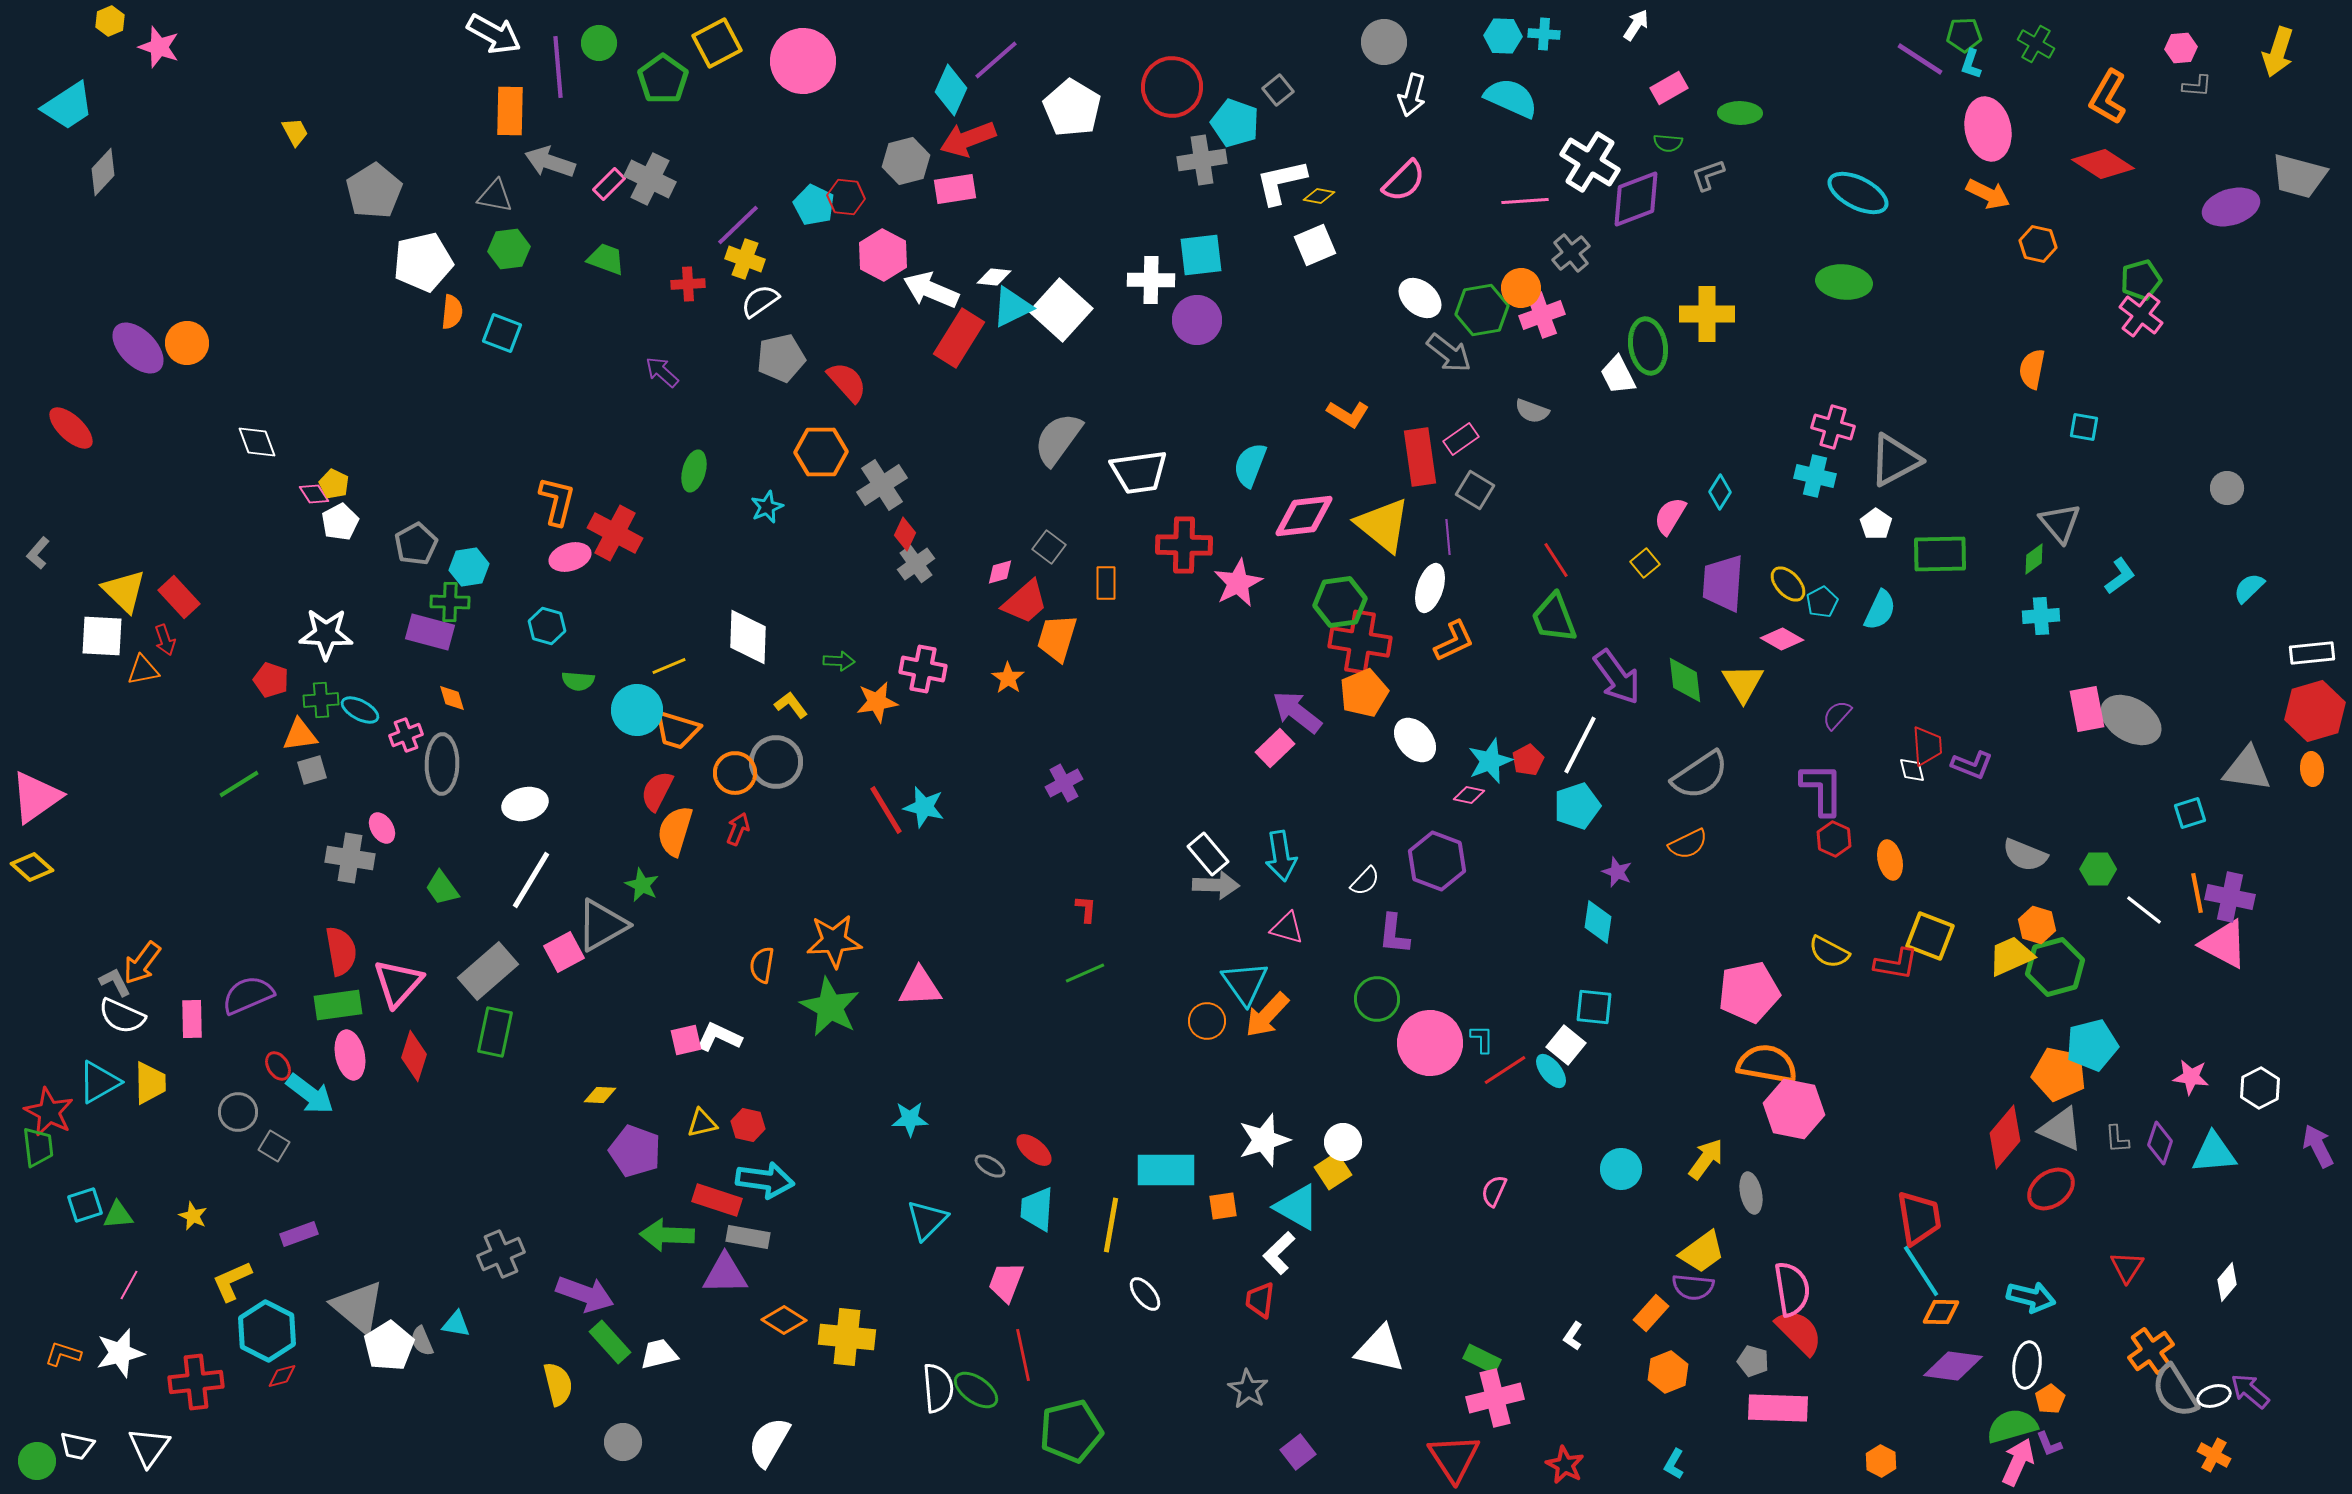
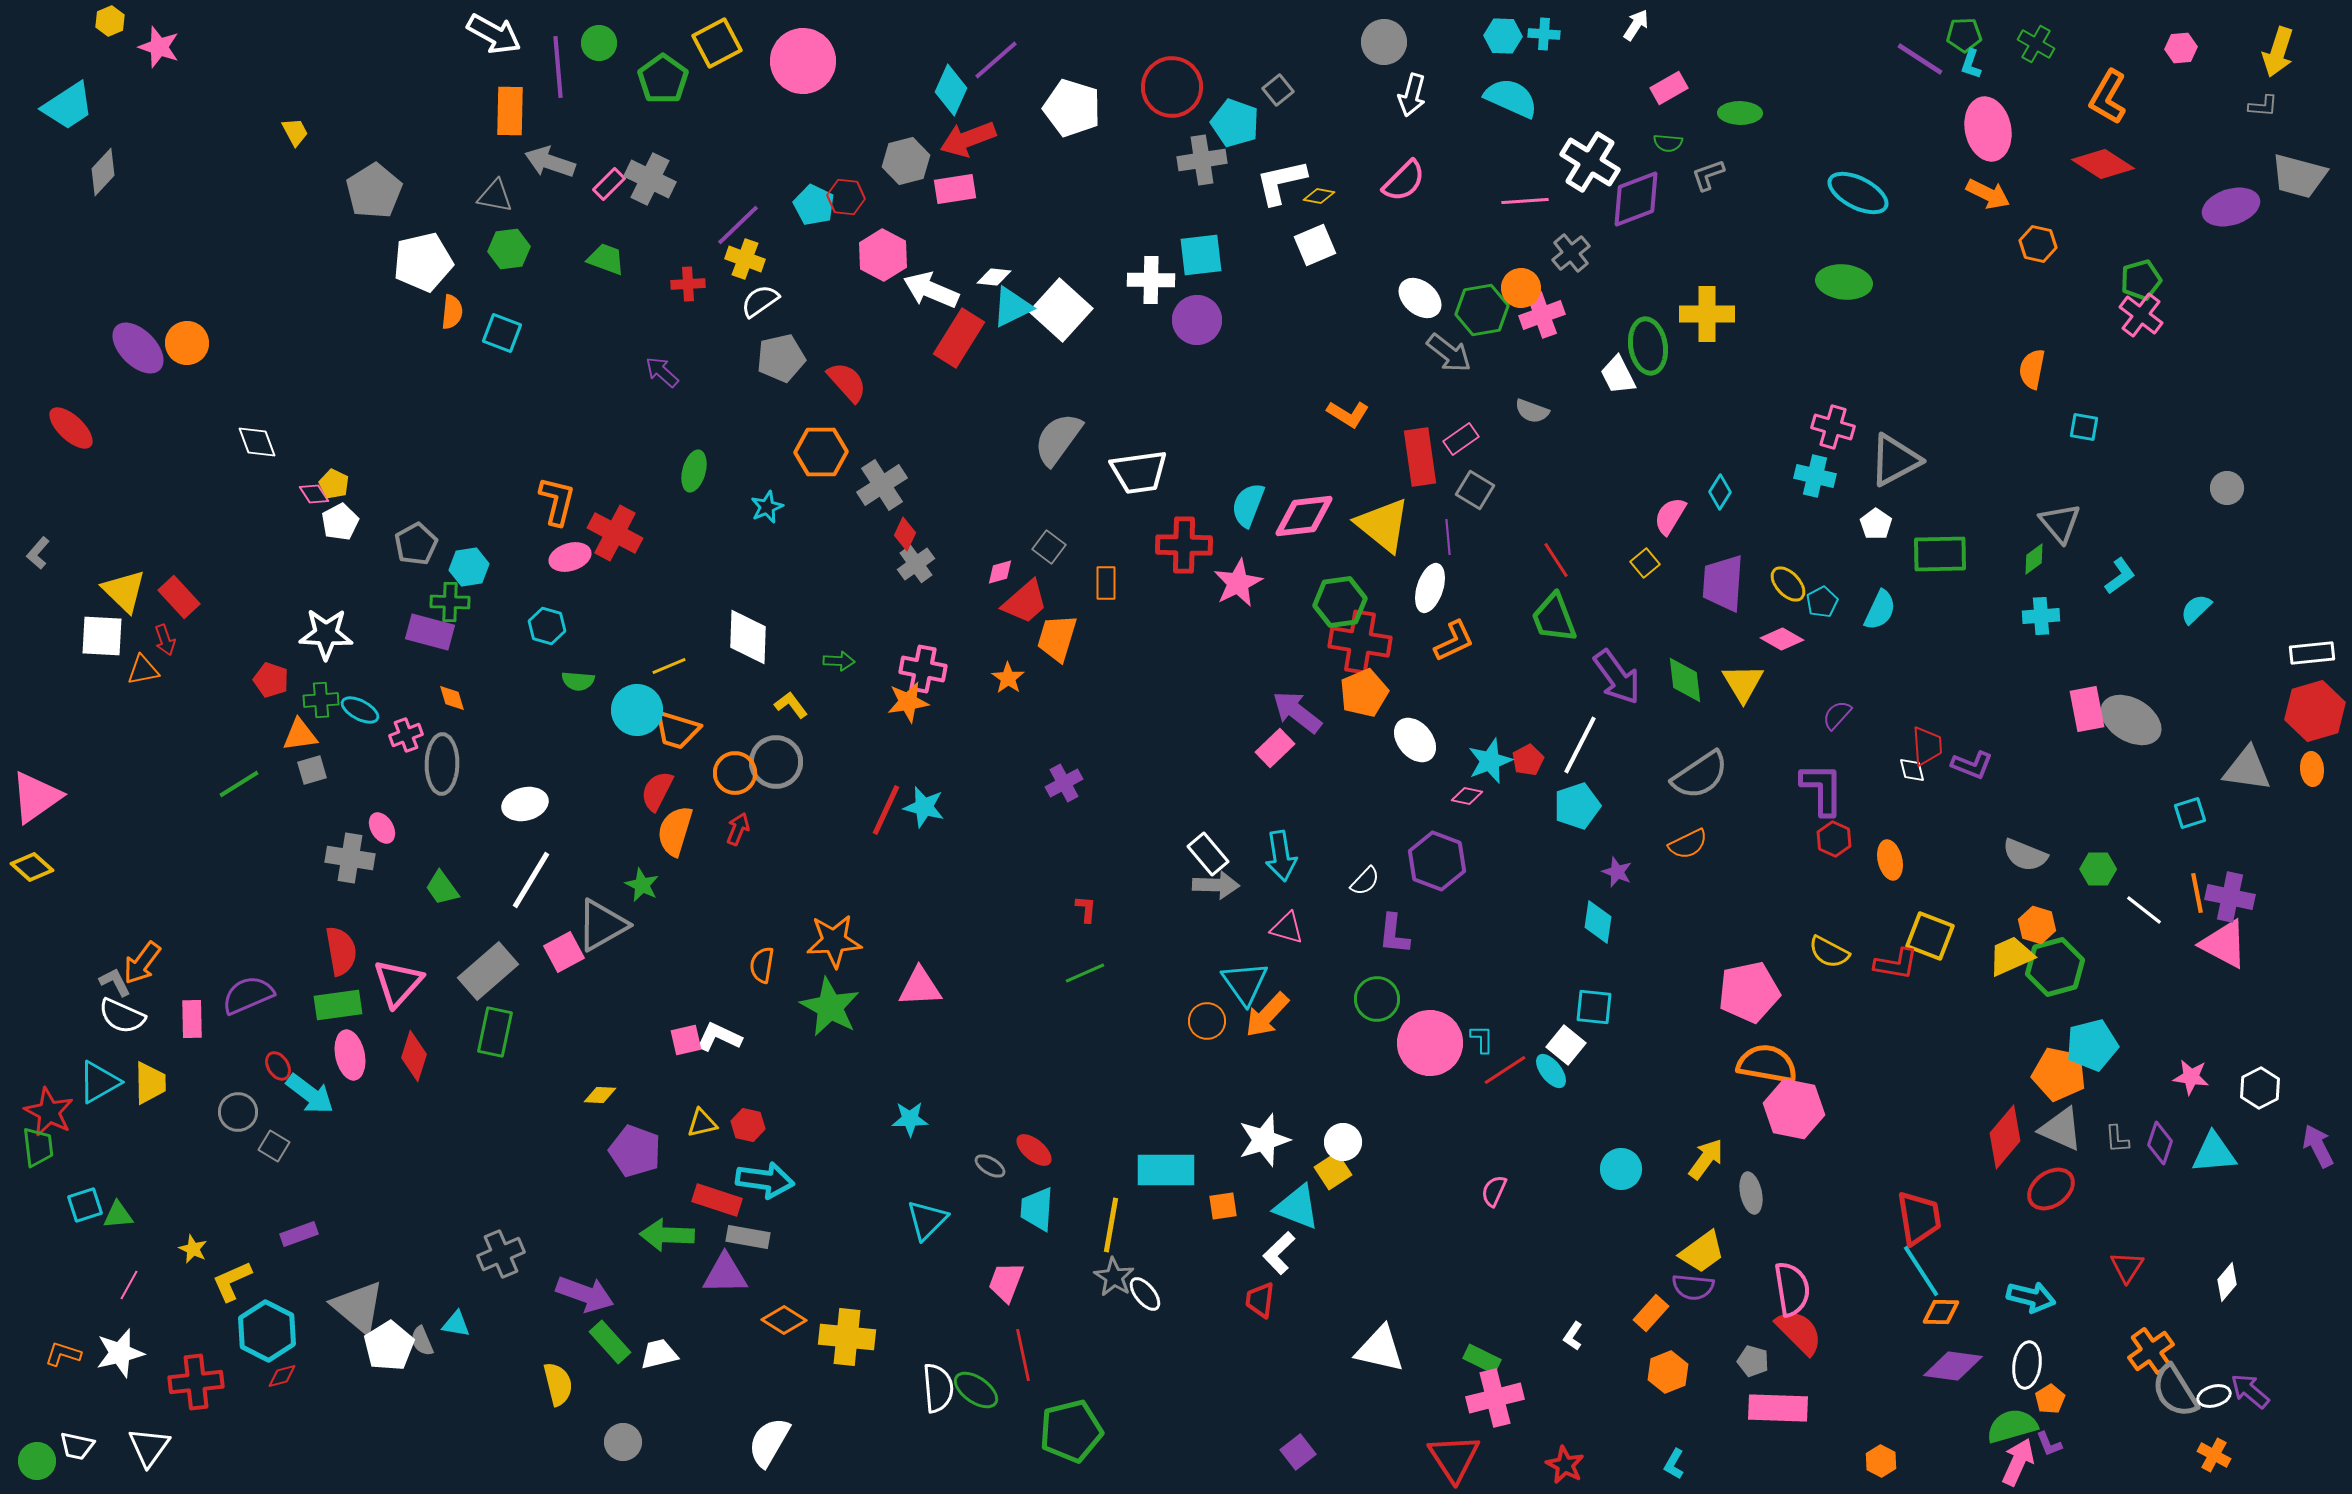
gray L-shape at (2197, 86): moved 66 px right, 20 px down
white pentagon at (1072, 108): rotated 14 degrees counterclockwise
cyan semicircle at (1250, 465): moved 2 px left, 40 px down
cyan semicircle at (2249, 588): moved 53 px left, 21 px down
orange star at (877, 702): moved 31 px right
pink diamond at (1469, 795): moved 2 px left, 1 px down
red line at (886, 810): rotated 56 degrees clockwise
cyan triangle at (1297, 1207): rotated 9 degrees counterclockwise
yellow star at (193, 1216): moved 33 px down
gray star at (1248, 1389): moved 134 px left, 112 px up
